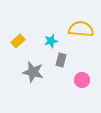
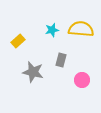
cyan star: moved 1 px right, 11 px up
